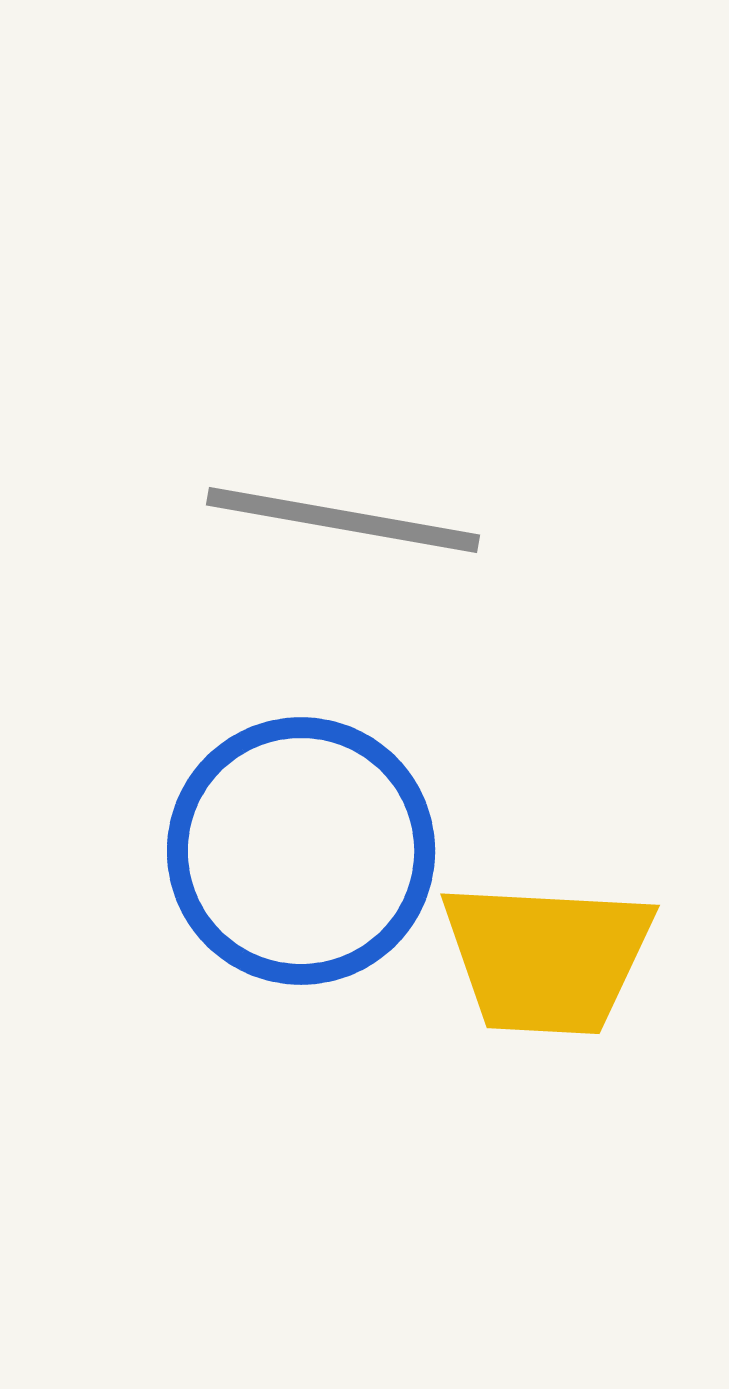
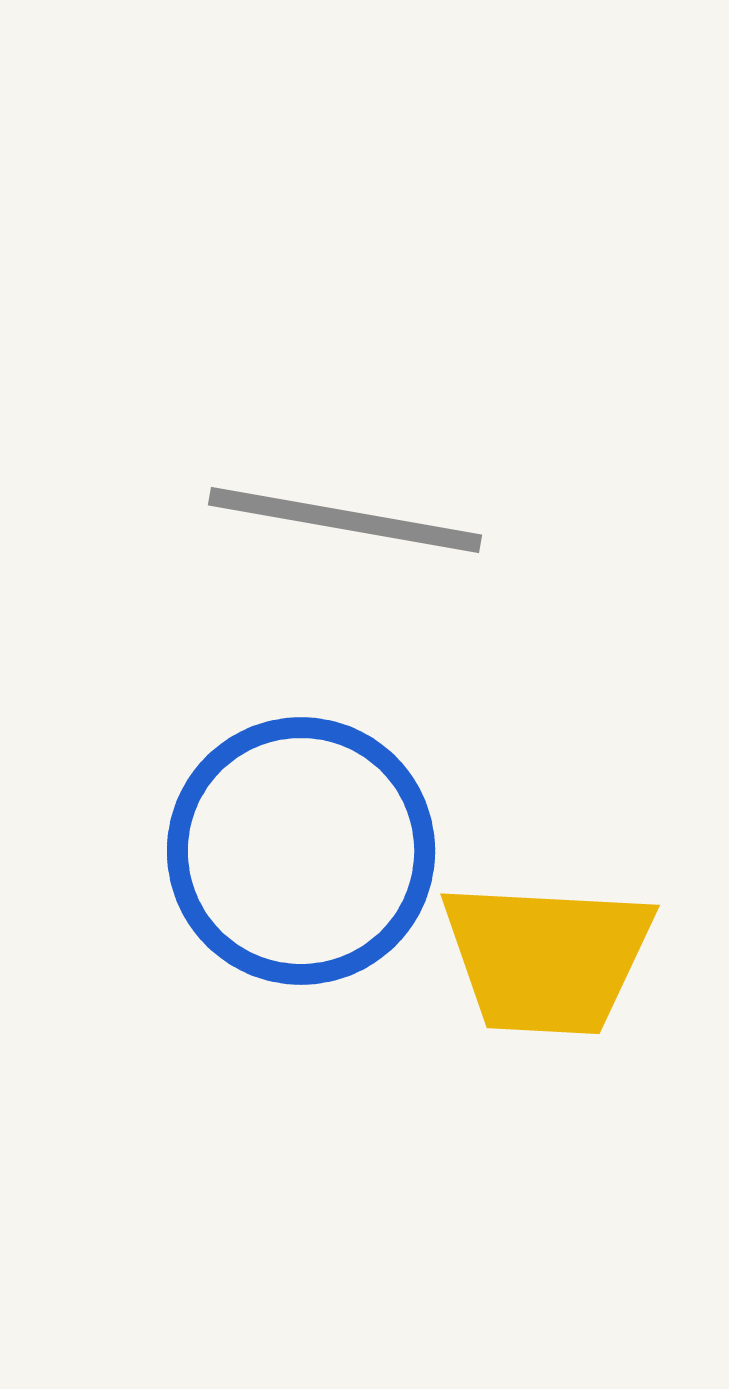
gray line: moved 2 px right
